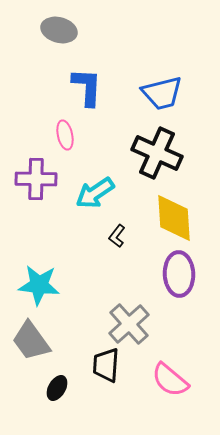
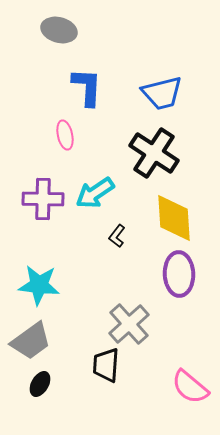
black cross: moved 3 px left; rotated 9 degrees clockwise
purple cross: moved 7 px right, 20 px down
gray trapezoid: rotated 90 degrees counterclockwise
pink semicircle: moved 20 px right, 7 px down
black ellipse: moved 17 px left, 4 px up
